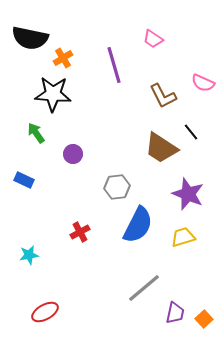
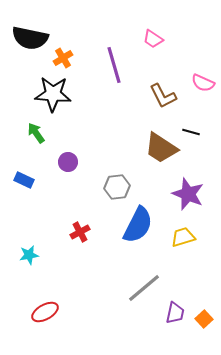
black line: rotated 36 degrees counterclockwise
purple circle: moved 5 px left, 8 px down
